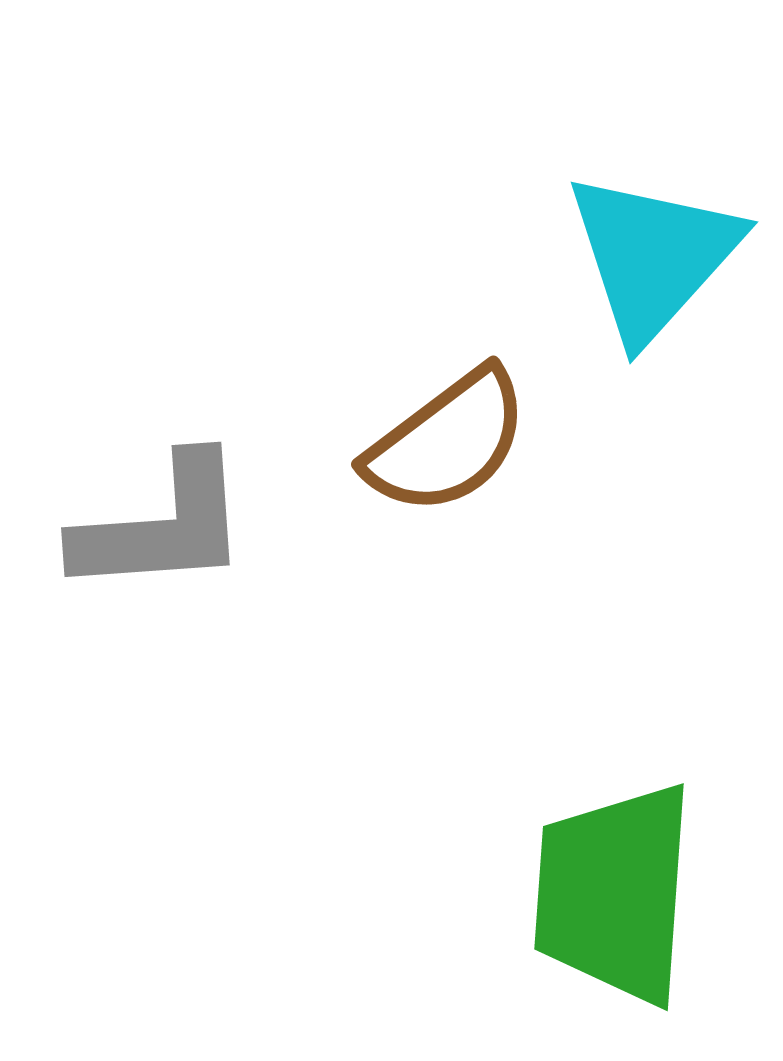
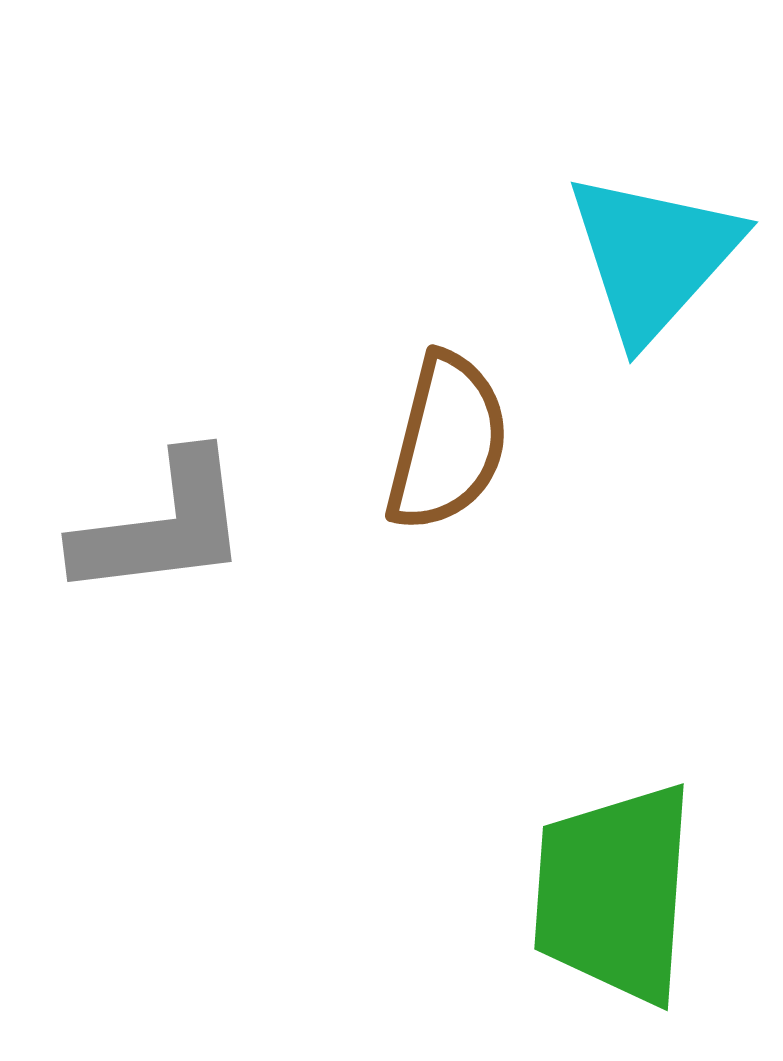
brown semicircle: rotated 39 degrees counterclockwise
gray L-shape: rotated 3 degrees counterclockwise
